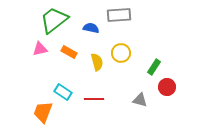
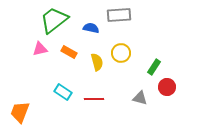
gray triangle: moved 2 px up
orange trapezoid: moved 23 px left
